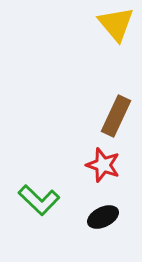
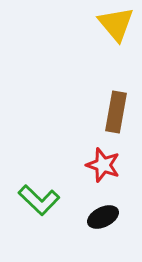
brown rectangle: moved 4 px up; rotated 15 degrees counterclockwise
